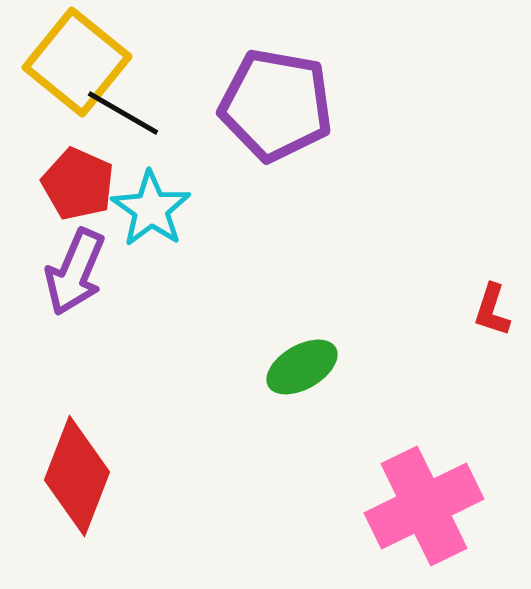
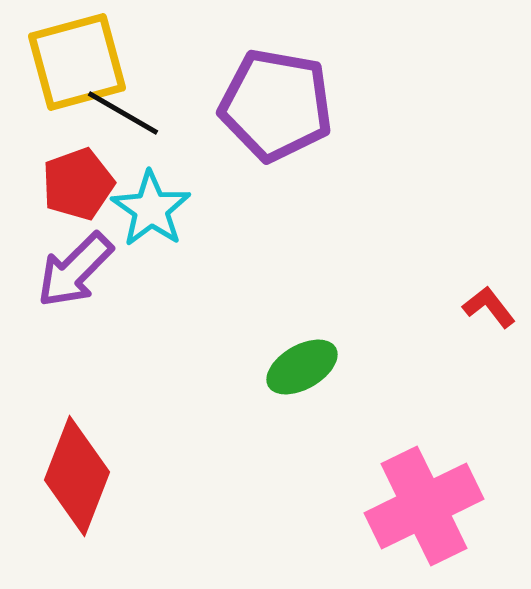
yellow square: rotated 36 degrees clockwise
red pentagon: rotated 28 degrees clockwise
purple arrow: moved 2 px up; rotated 22 degrees clockwise
red L-shape: moved 3 px left, 3 px up; rotated 124 degrees clockwise
